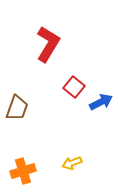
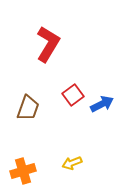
red square: moved 1 px left, 8 px down; rotated 15 degrees clockwise
blue arrow: moved 1 px right, 2 px down
brown trapezoid: moved 11 px right
